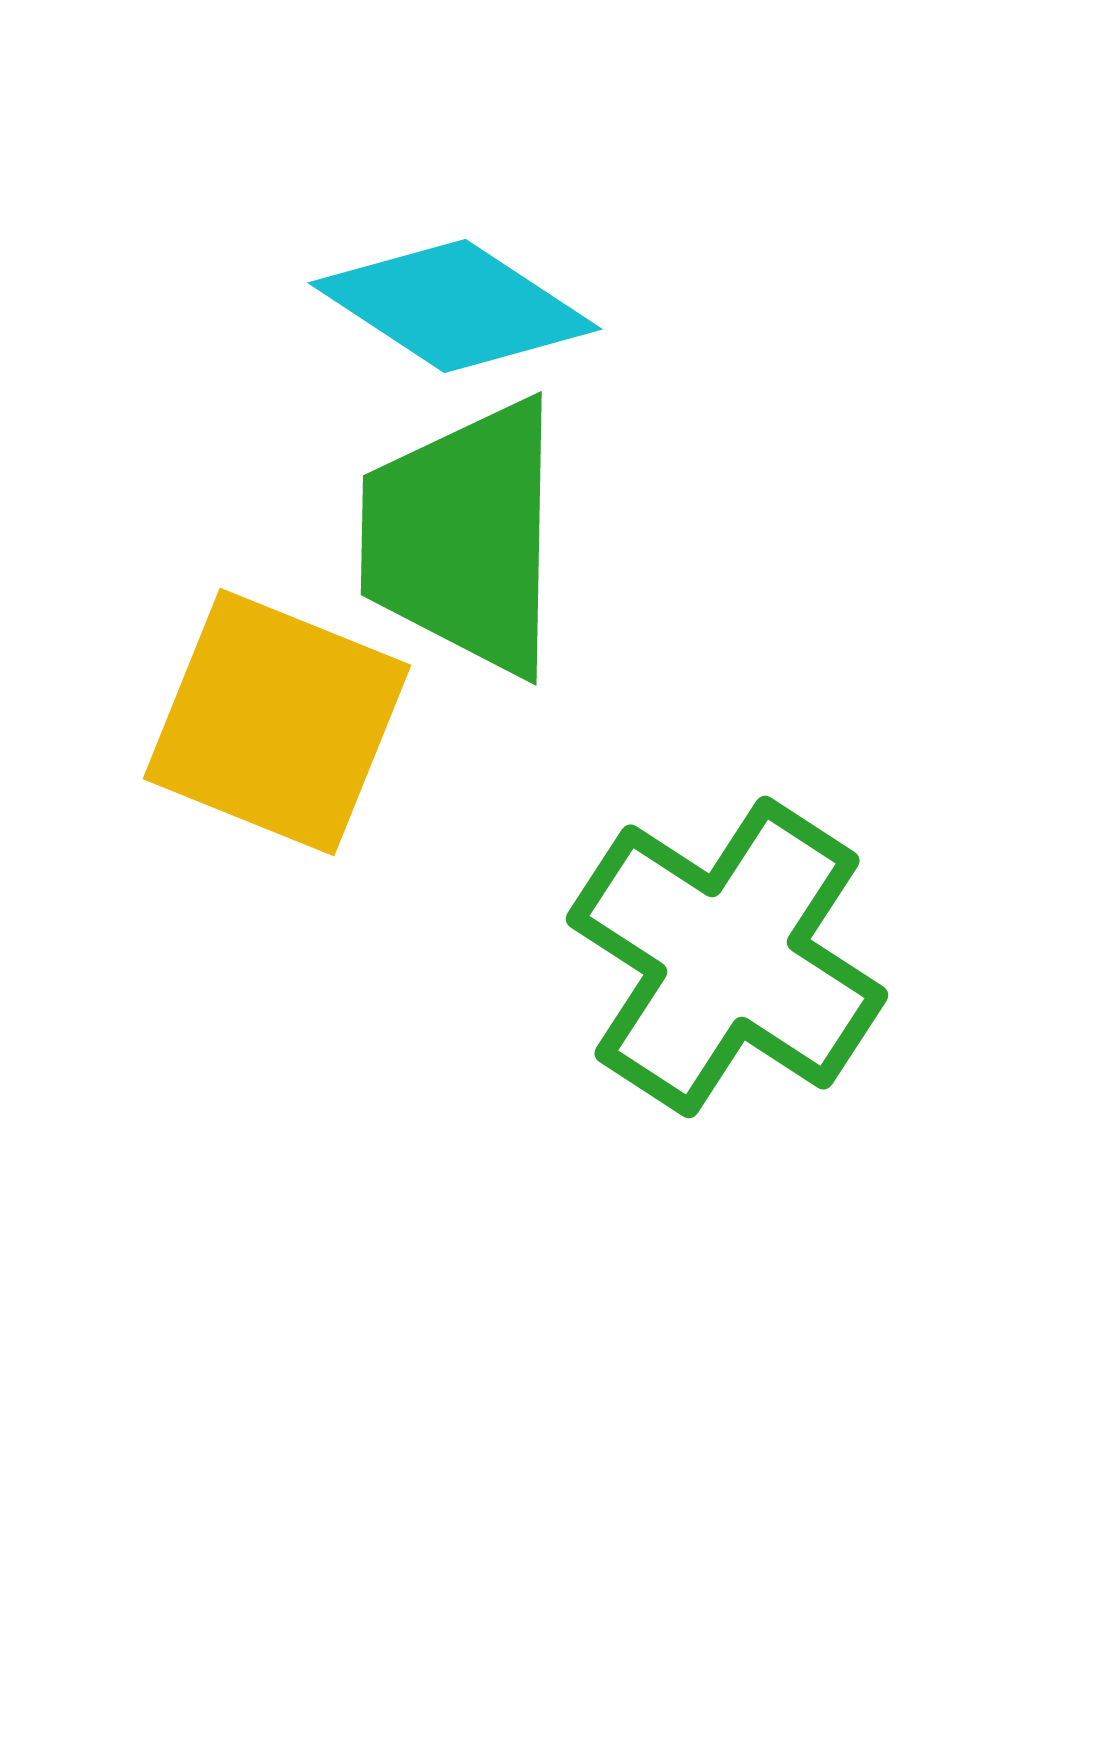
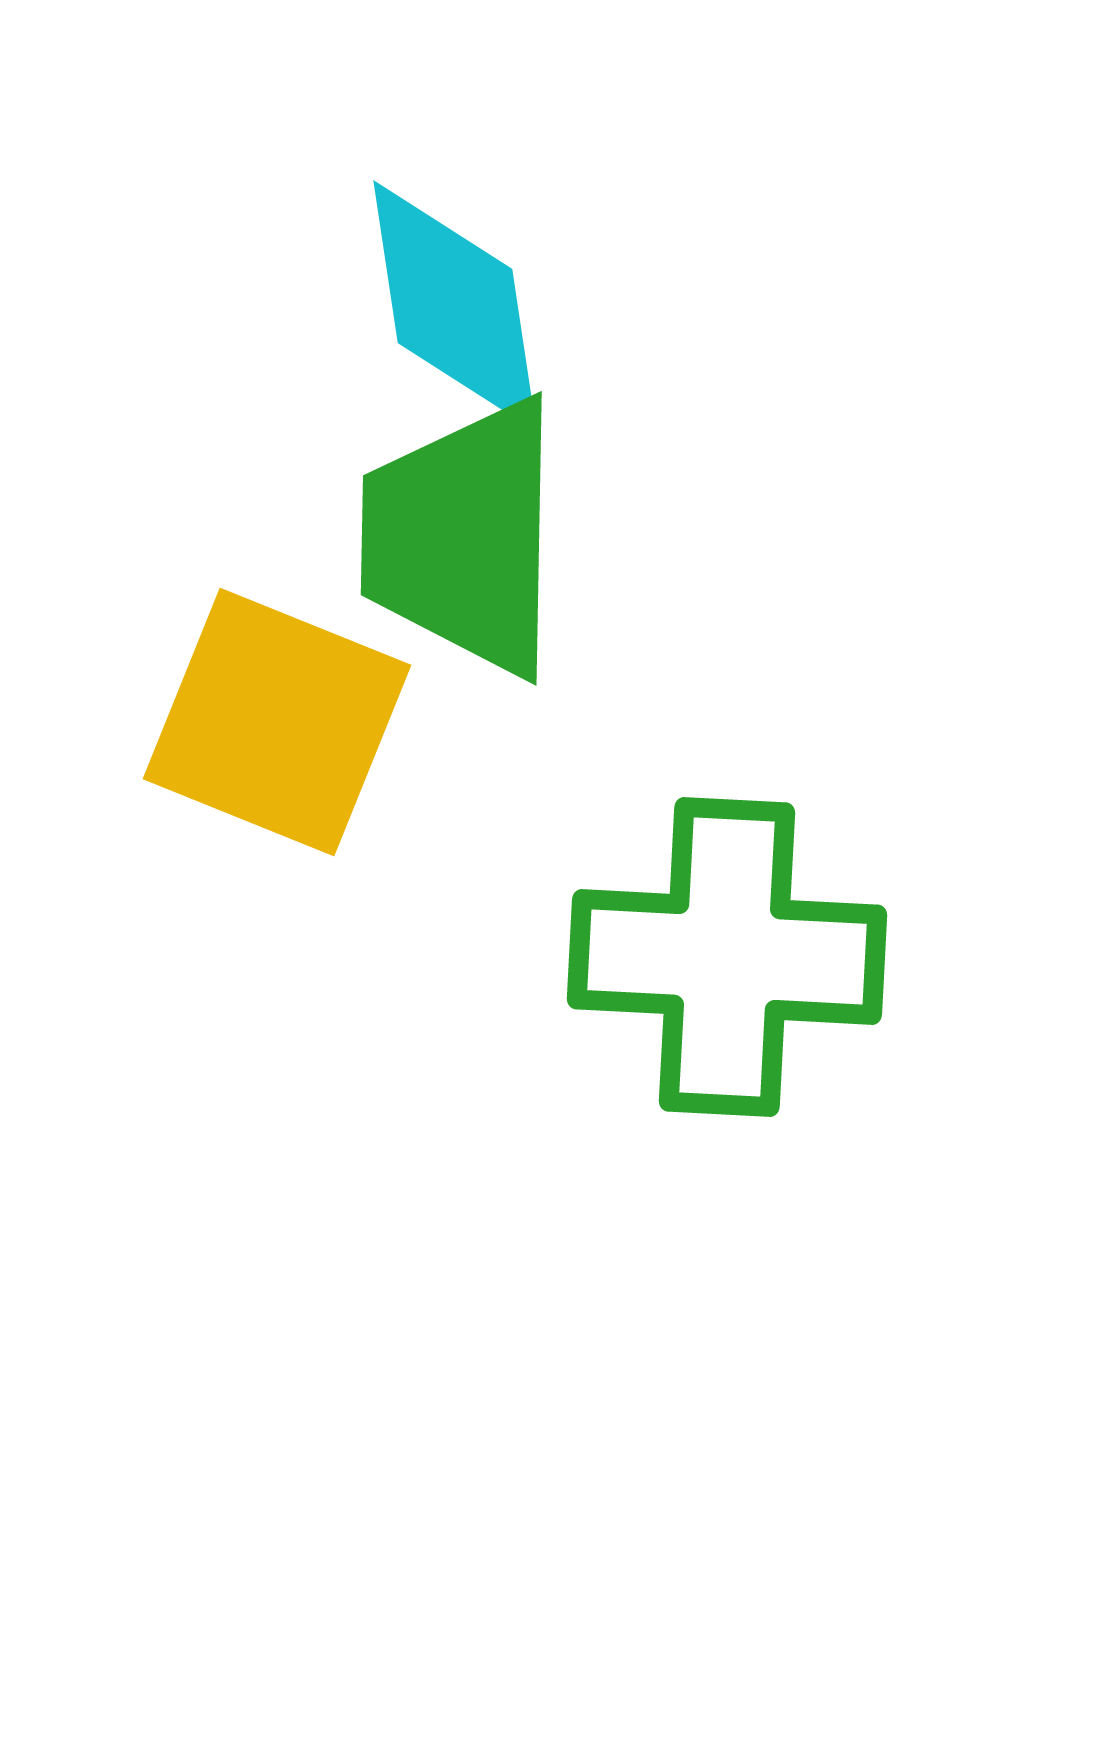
cyan diamond: rotated 48 degrees clockwise
green cross: rotated 30 degrees counterclockwise
